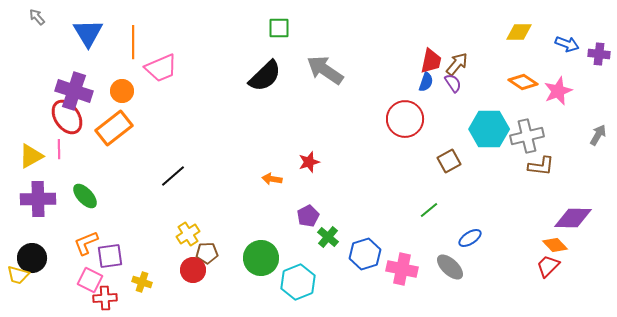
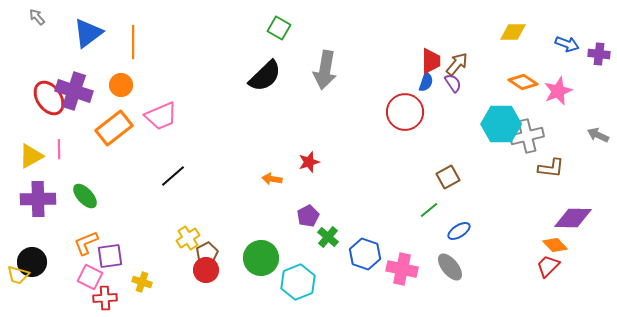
green square at (279, 28): rotated 30 degrees clockwise
yellow diamond at (519, 32): moved 6 px left
blue triangle at (88, 33): rotated 24 degrees clockwise
red trapezoid at (431, 61): rotated 12 degrees counterclockwise
pink trapezoid at (161, 68): moved 48 px down
gray arrow at (325, 70): rotated 114 degrees counterclockwise
orange circle at (122, 91): moved 1 px left, 6 px up
red ellipse at (67, 117): moved 18 px left, 19 px up
red circle at (405, 119): moved 7 px up
cyan hexagon at (489, 129): moved 12 px right, 5 px up
gray arrow at (598, 135): rotated 95 degrees counterclockwise
brown square at (449, 161): moved 1 px left, 16 px down
brown L-shape at (541, 166): moved 10 px right, 2 px down
yellow cross at (188, 234): moved 4 px down
blue ellipse at (470, 238): moved 11 px left, 7 px up
brown pentagon at (207, 253): rotated 25 degrees counterclockwise
blue hexagon at (365, 254): rotated 24 degrees counterclockwise
black circle at (32, 258): moved 4 px down
gray ellipse at (450, 267): rotated 8 degrees clockwise
red circle at (193, 270): moved 13 px right
pink square at (90, 280): moved 3 px up
